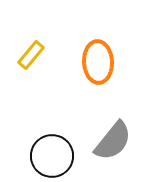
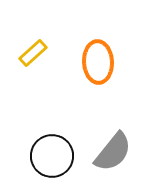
yellow rectangle: moved 2 px right, 2 px up; rotated 8 degrees clockwise
gray semicircle: moved 11 px down
